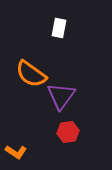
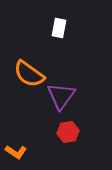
orange semicircle: moved 2 px left
